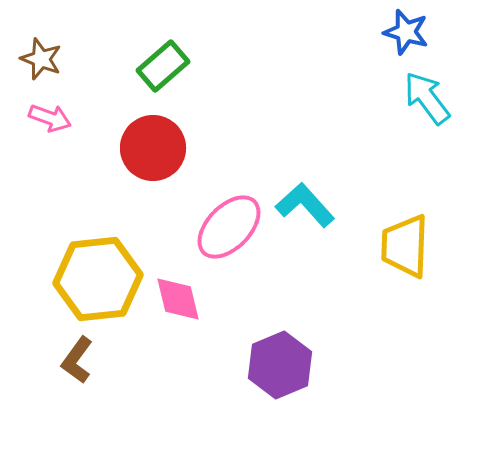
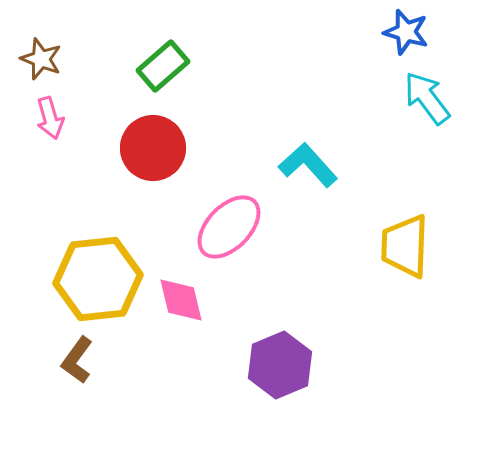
pink arrow: rotated 54 degrees clockwise
cyan L-shape: moved 3 px right, 40 px up
pink diamond: moved 3 px right, 1 px down
